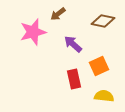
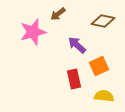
purple arrow: moved 4 px right, 1 px down
